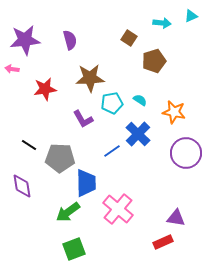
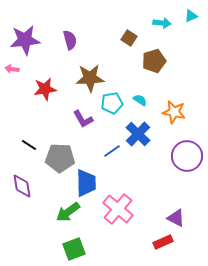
purple circle: moved 1 px right, 3 px down
purple triangle: rotated 18 degrees clockwise
